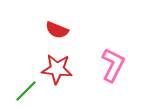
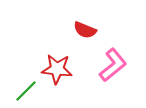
red semicircle: moved 28 px right
pink L-shape: rotated 24 degrees clockwise
